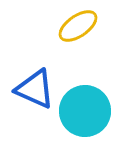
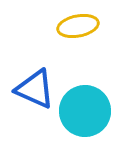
yellow ellipse: rotated 24 degrees clockwise
